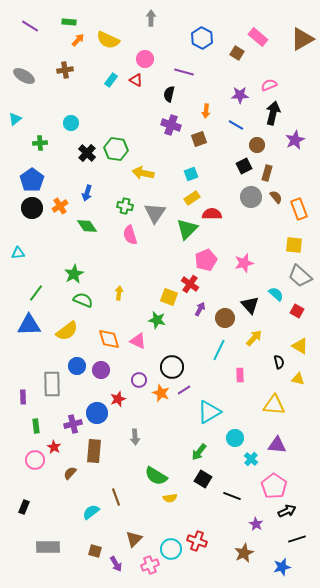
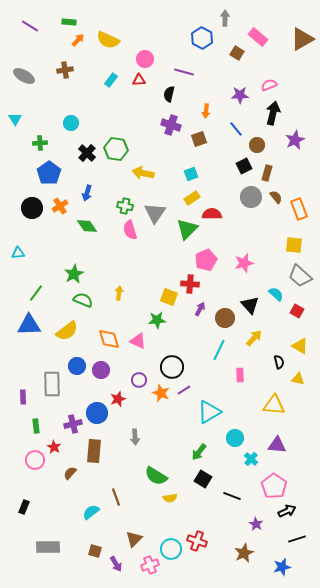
gray arrow at (151, 18): moved 74 px right
red triangle at (136, 80): moved 3 px right; rotated 32 degrees counterclockwise
cyan triangle at (15, 119): rotated 24 degrees counterclockwise
blue line at (236, 125): moved 4 px down; rotated 21 degrees clockwise
blue pentagon at (32, 180): moved 17 px right, 7 px up
pink semicircle at (130, 235): moved 5 px up
red cross at (190, 284): rotated 30 degrees counterclockwise
green star at (157, 320): rotated 18 degrees counterclockwise
